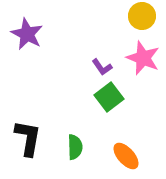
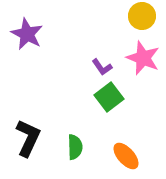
black L-shape: rotated 15 degrees clockwise
